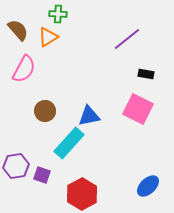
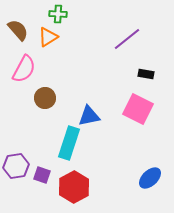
brown circle: moved 13 px up
cyan rectangle: rotated 24 degrees counterclockwise
blue ellipse: moved 2 px right, 8 px up
red hexagon: moved 8 px left, 7 px up
